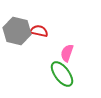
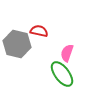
gray hexagon: moved 13 px down
